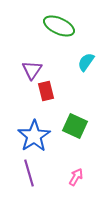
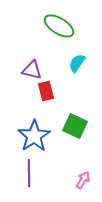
green ellipse: rotated 8 degrees clockwise
cyan semicircle: moved 9 px left, 1 px down
purple triangle: rotated 50 degrees counterclockwise
purple line: rotated 16 degrees clockwise
pink arrow: moved 7 px right, 3 px down
